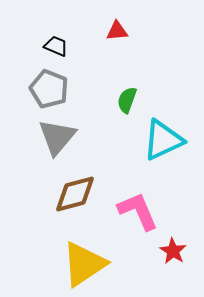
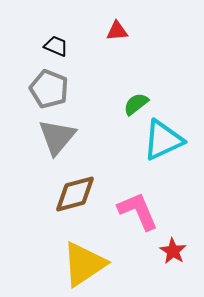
green semicircle: moved 9 px right, 4 px down; rotated 32 degrees clockwise
